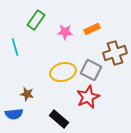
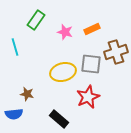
pink star: rotated 14 degrees clockwise
brown cross: moved 1 px right, 1 px up
gray square: moved 6 px up; rotated 20 degrees counterclockwise
